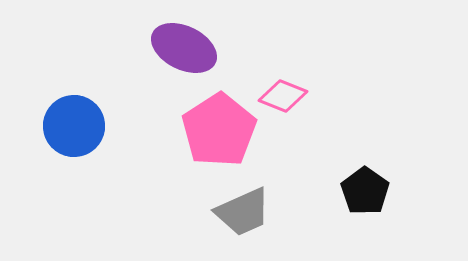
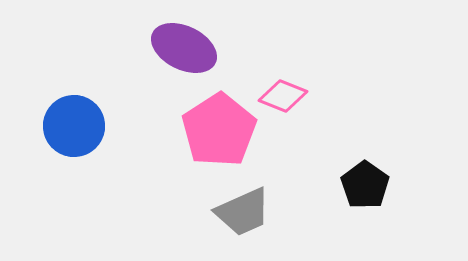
black pentagon: moved 6 px up
